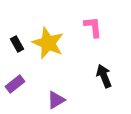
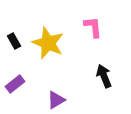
black rectangle: moved 3 px left, 3 px up
